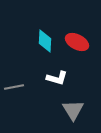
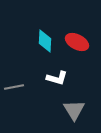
gray triangle: moved 1 px right
